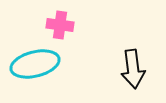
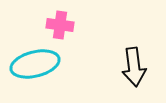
black arrow: moved 1 px right, 2 px up
